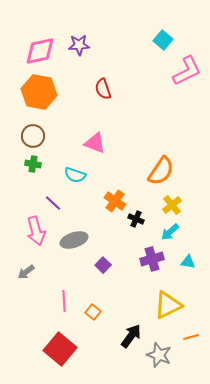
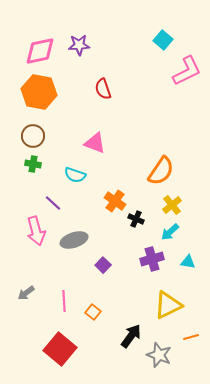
gray arrow: moved 21 px down
